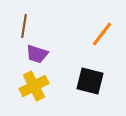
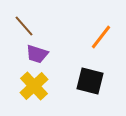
brown line: rotated 50 degrees counterclockwise
orange line: moved 1 px left, 3 px down
yellow cross: rotated 16 degrees counterclockwise
